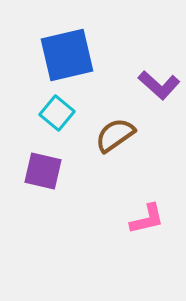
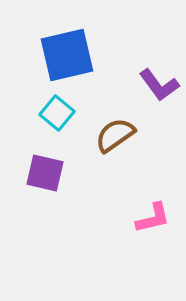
purple L-shape: rotated 12 degrees clockwise
purple square: moved 2 px right, 2 px down
pink L-shape: moved 6 px right, 1 px up
